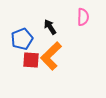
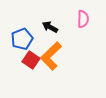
pink semicircle: moved 2 px down
black arrow: rotated 28 degrees counterclockwise
red square: rotated 30 degrees clockwise
